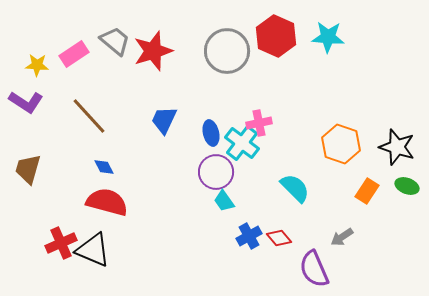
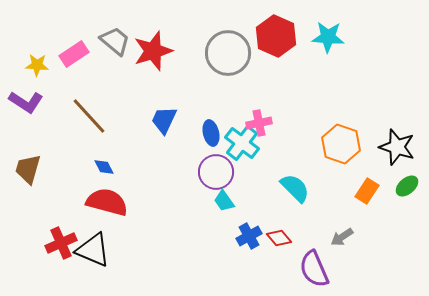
gray circle: moved 1 px right, 2 px down
green ellipse: rotated 60 degrees counterclockwise
